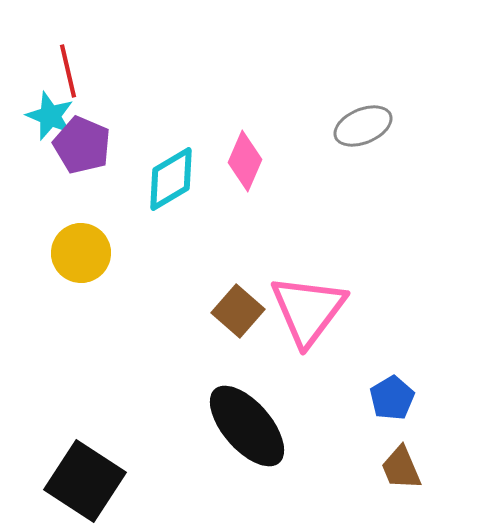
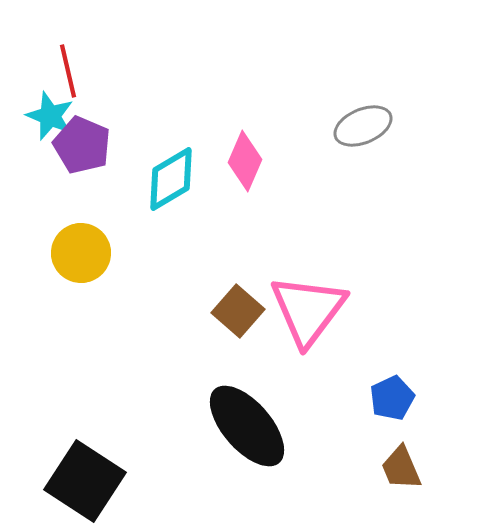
blue pentagon: rotated 6 degrees clockwise
